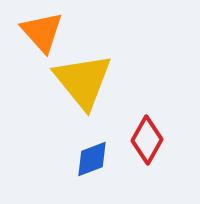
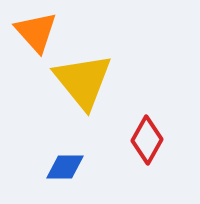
orange triangle: moved 6 px left
blue diamond: moved 27 px left, 8 px down; rotated 21 degrees clockwise
